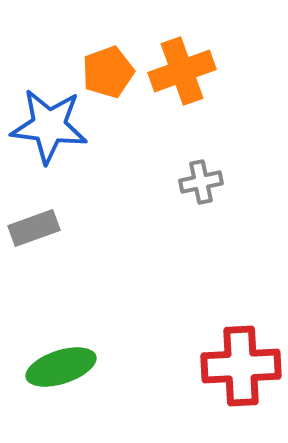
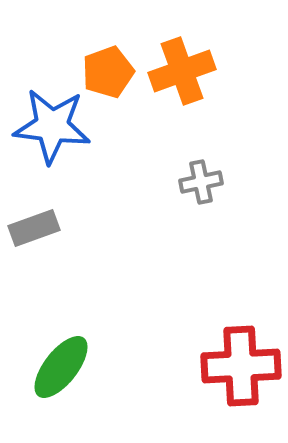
blue star: moved 3 px right
green ellipse: rotated 34 degrees counterclockwise
